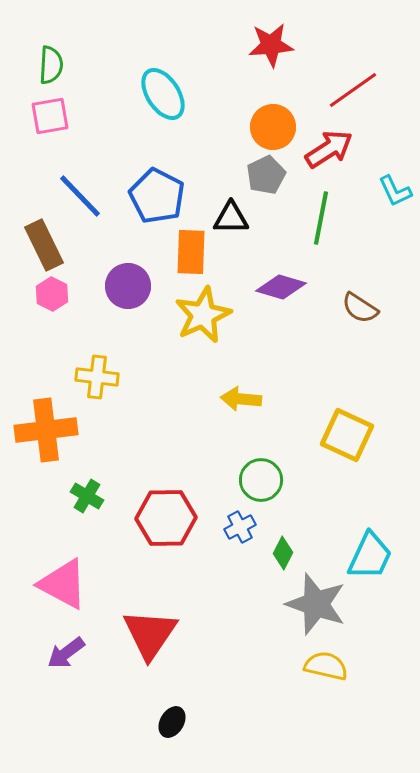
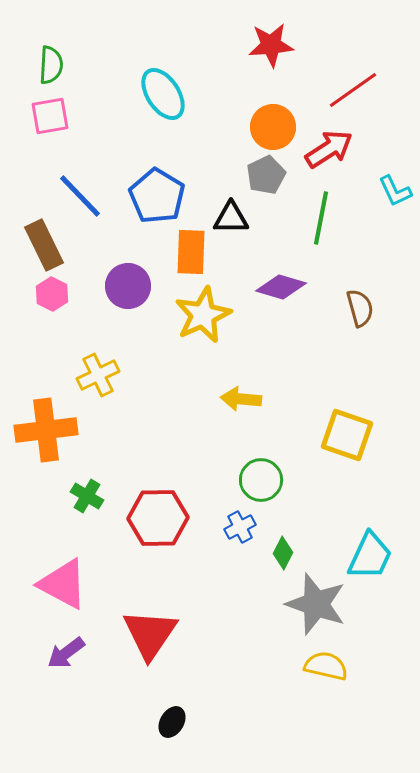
blue pentagon: rotated 4 degrees clockwise
brown semicircle: rotated 138 degrees counterclockwise
yellow cross: moved 1 px right, 2 px up; rotated 33 degrees counterclockwise
yellow square: rotated 6 degrees counterclockwise
red hexagon: moved 8 px left
